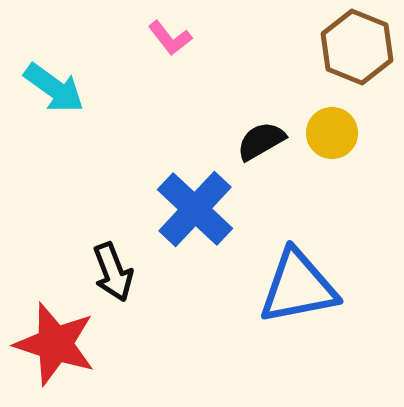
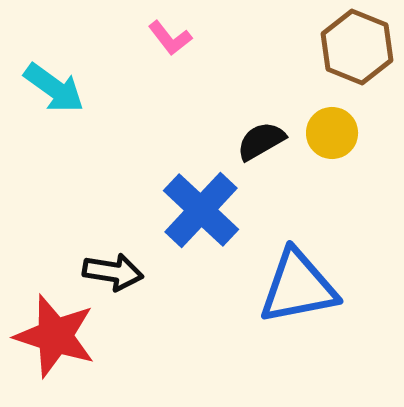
blue cross: moved 6 px right, 1 px down
black arrow: rotated 60 degrees counterclockwise
red star: moved 8 px up
